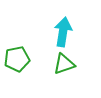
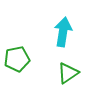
green triangle: moved 4 px right, 9 px down; rotated 15 degrees counterclockwise
